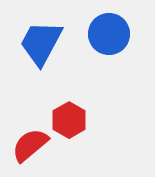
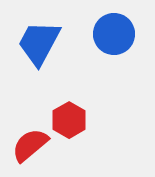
blue circle: moved 5 px right
blue trapezoid: moved 2 px left
